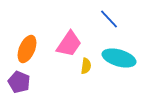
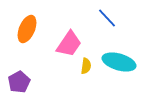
blue line: moved 2 px left, 1 px up
orange ellipse: moved 20 px up
cyan ellipse: moved 4 px down
purple pentagon: rotated 20 degrees clockwise
